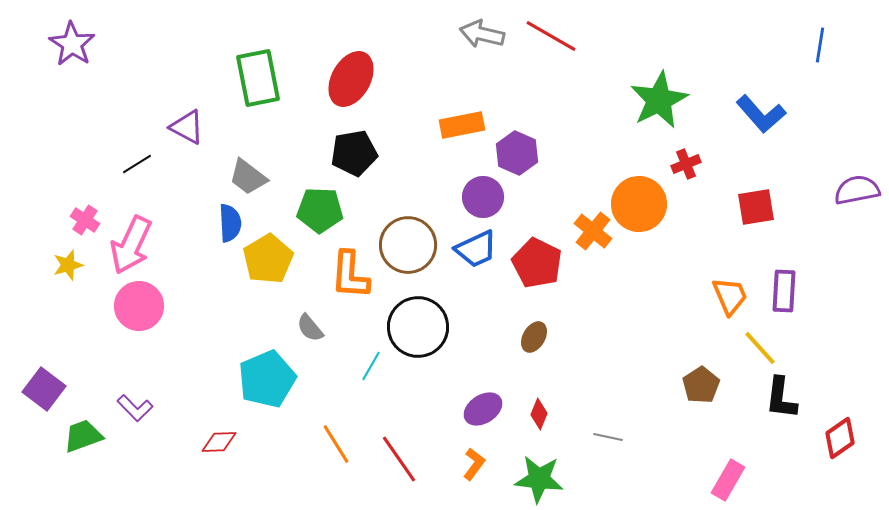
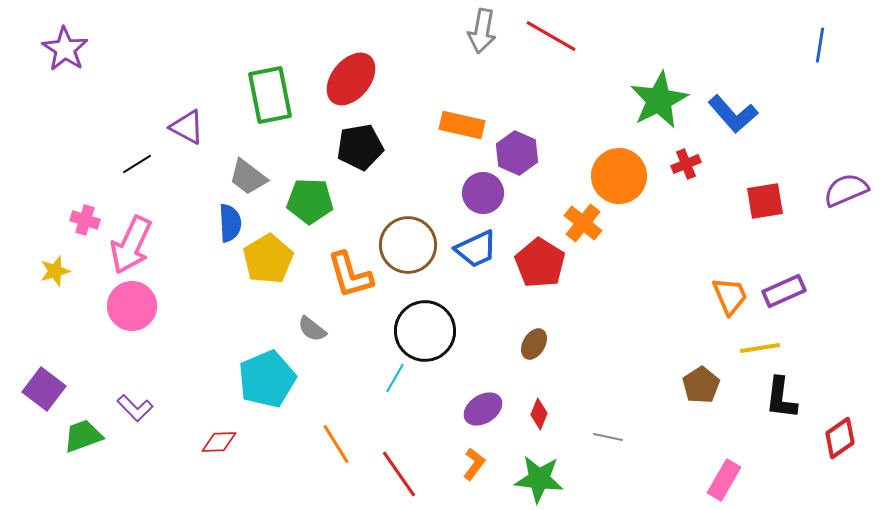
gray arrow at (482, 34): moved 3 px up; rotated 93 degrees counterclockwise
purple star at (72, 44): moved 7 px left, 5 px down
green rectangle at (258, 78): moved 12 px right, 17 px down
red ellipse at (351, 79): rotated 10 degrees clockwise
blue L-shape at (761, 114): moved 28 px left
orange rectangle at (462, 125): rotated 24 degrees clockwise
black pentagon at (354, 153): moved 6 px right, 6 px up
purple semicircle at (857, 190): moved 11 px left; rotated 12 degrees counterclockwise
purple circle at (483, 197): moved 4 px up
orange circle at (639, 204): moved 20 px left, 28 px up
red square at (756, 207): moved 9 px right, 6 px up
green pentagon at (320, 210): moved 10 px left, 9 px up
pink cross at (85, 220): rotated 16 degrees counterclockwise
orange cross at (593, 231): moved 10 px left, 8 px up
red pentagon at (537, 263): moved 3 px right; rotated 6 degrees clockwise
yellow star at (68, 265): moved 13 px left, 6 px down
orange L-shape at (350, 275): rotated 20 degrees counterclockwise
purple rectangle at (784, 291): rotated 63 degrees clockwise
pink circle at (139, 306): moved 7 px left
black circle at (418, 327): moved 7 px right, 4 px down
gray semicircle at (310, 328): moved 2 px right, 1 px down; rotated 12 degrees counterclockwise
brown ellipse at (534, 337): moved 7 px down
yellow line at (760, 348): rotated 57 degrees counterclockwise
cyan line at (371, 366): moved 24 px right, 12 px down
red line at (399, 459): moved 15 px down
pink rectangle at (728, 480): moved 4 px left
